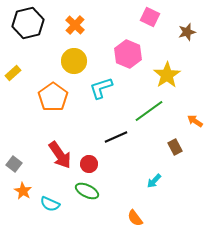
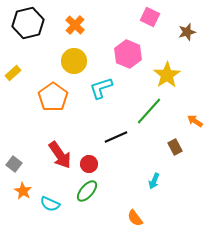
green line: rotated 12 degrees counterclockwise
cyan arrow: rotated 21 degrees counterclockwise
green ellipse: rotated 75 degrees counterclockwise
